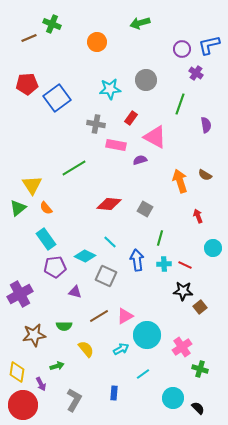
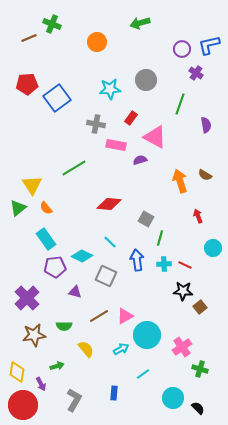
gray square at (145, 209): moved 1 px right, 10 px down
cyan diamond at (85, 256): moved 3 px left
purple cross at (20, 294): moved 7 px right, 4 px down; rotated 15 degrees counterclockwise
